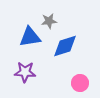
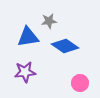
blue triangle: moved 2 px left
blue diamond: rotated 52 degrees clockwise
purple star: rotated 10 degrees counterclockwise
